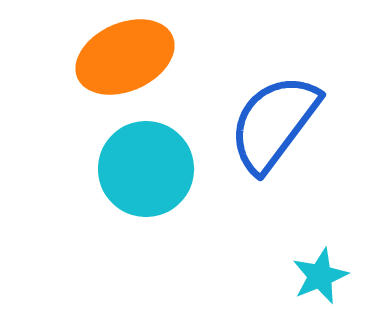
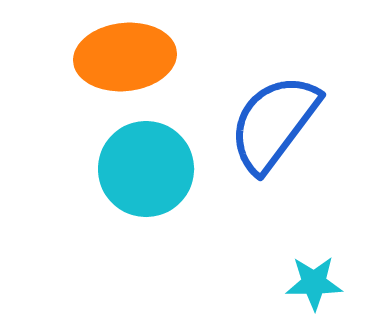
orange ellipse: rotated 18 degrees clockwise
cyan star: moved 6 px left, 7 px down; rotated 22 degrees clockwise
